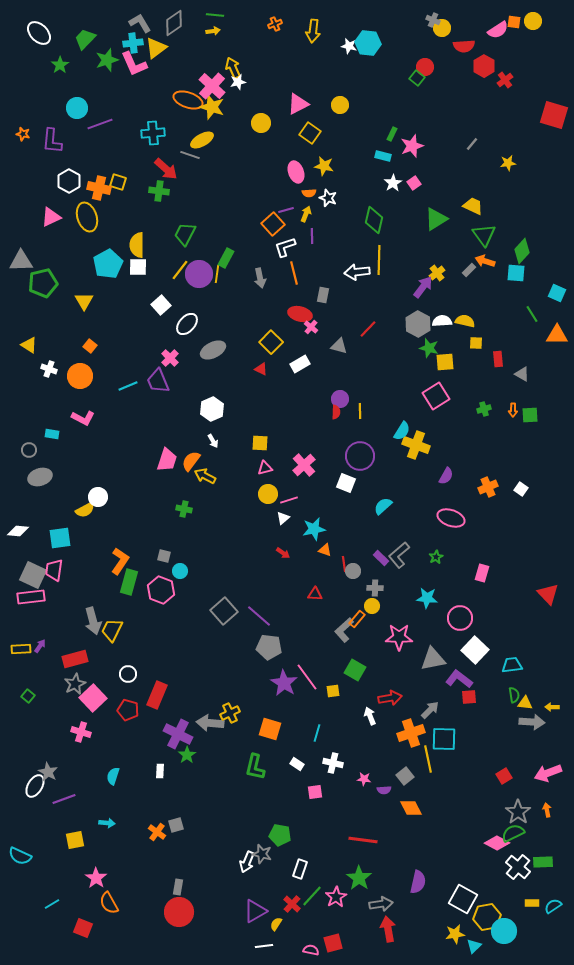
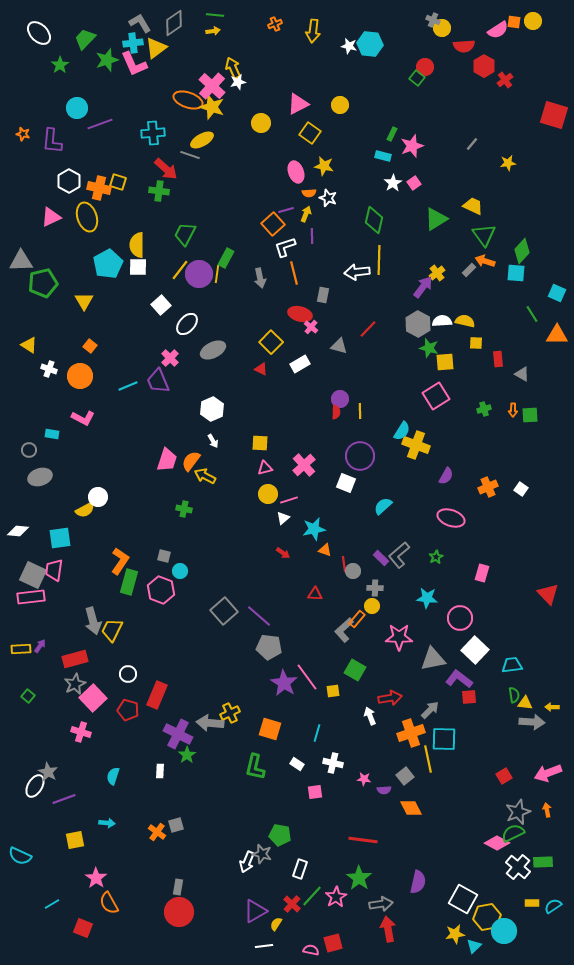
cyan hexagon at (368, 43): moved 2 px right, 1 px down
gray star at (518, 812): rotated 15 degrees clockwise
